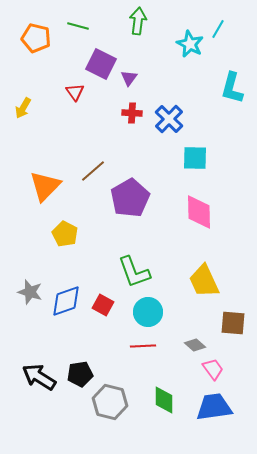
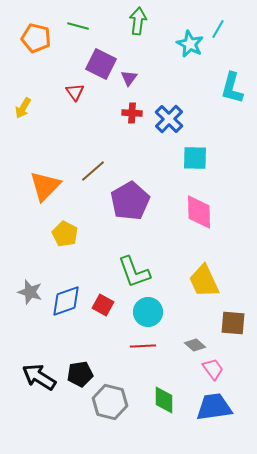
purple pentagon: moved 3 px down
